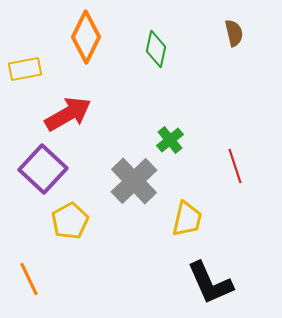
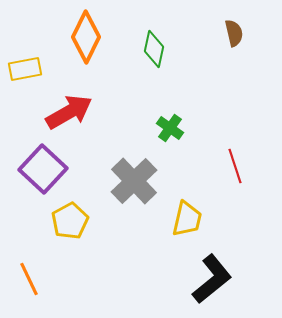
green diamond: moved 2 px left
red arrow: moved 1 px right, 2 px up
green cross: moved 12 px up; rotated 16 degrees counterclockwise
black L-shape: moved 2 px right, 4 px up; rotated 105 degrees counterclockwise
